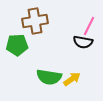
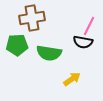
brown cross: moved 3 px left, 3 px up
green semicircle: moved 24 px up
